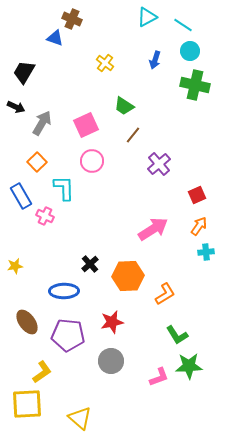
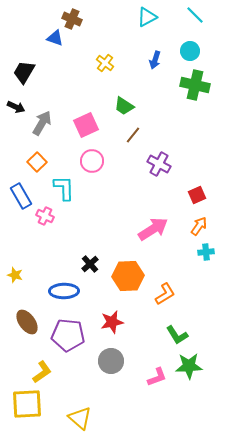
cyan line: moved 12 px right, 10 px up; rotated 12 degrees clockwise
purple cross: rotated 20 degrees counterclockwise
yellow star: moved 9 px down; rotated 28 degrees clockwise
pink L-shape: moved 2 px left
